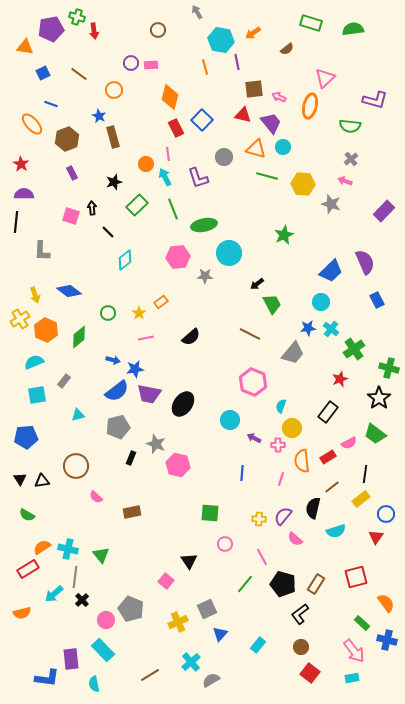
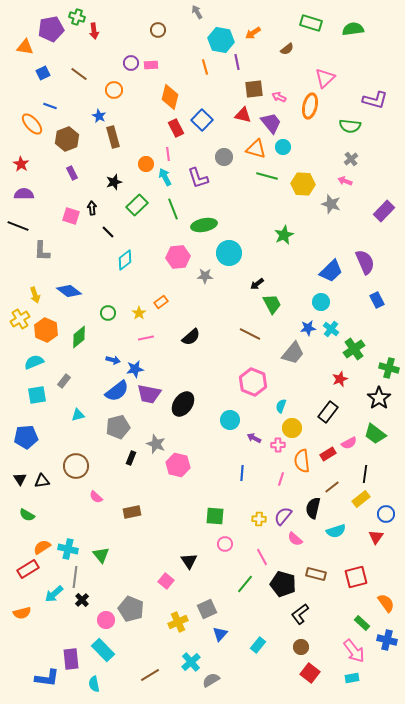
blue line at (51, 104): moved 1 px left, 2 px down
black line at (16, 222): moved 2 px right, 4 px down; rotated 75 degrees counterclockwise
red rectangle at (328, 457): moved 3 px up
green square at (210, 513): moved 5 px right, 3 px down
brown rectangle at (316, 584): moved 10 px up; rotated 72 degrees clockwise
